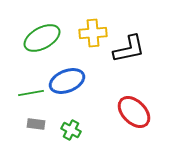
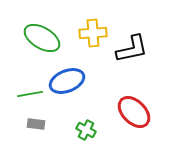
green ellipse: rotated 60 degrees clockwise
black L-shape: moved 3 px right
green line: moved 1 px left, 1 px down
green cross: moved 15 px right
